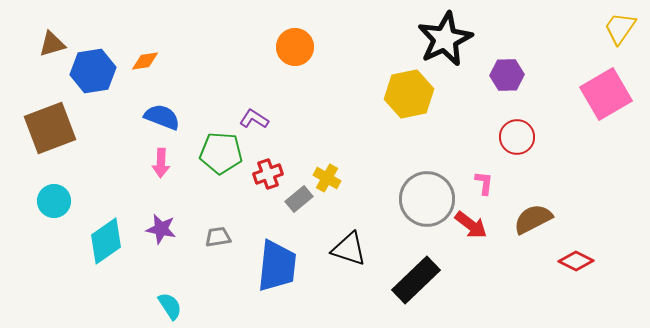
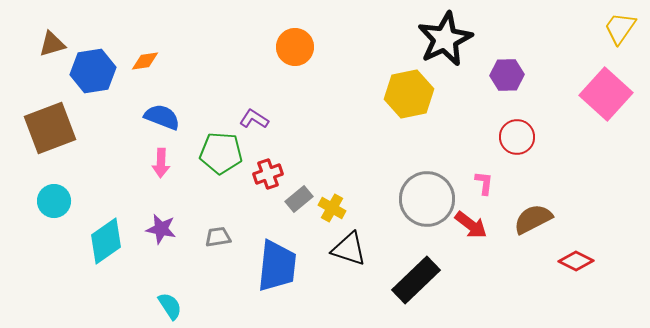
pink square: rotated 18 degrees counterclockwise
yellow cross: moved 5 px right, 30 px down
